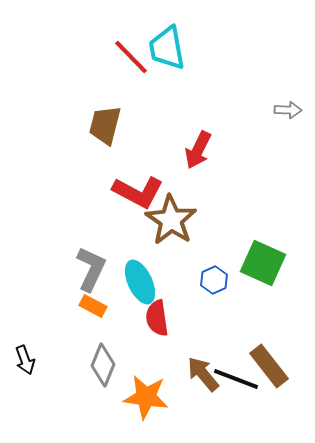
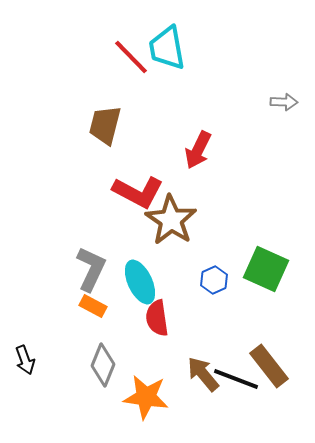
gray arrow: moved 4 px left, 8 px up
green square: moved 3 px right, 6 px down
